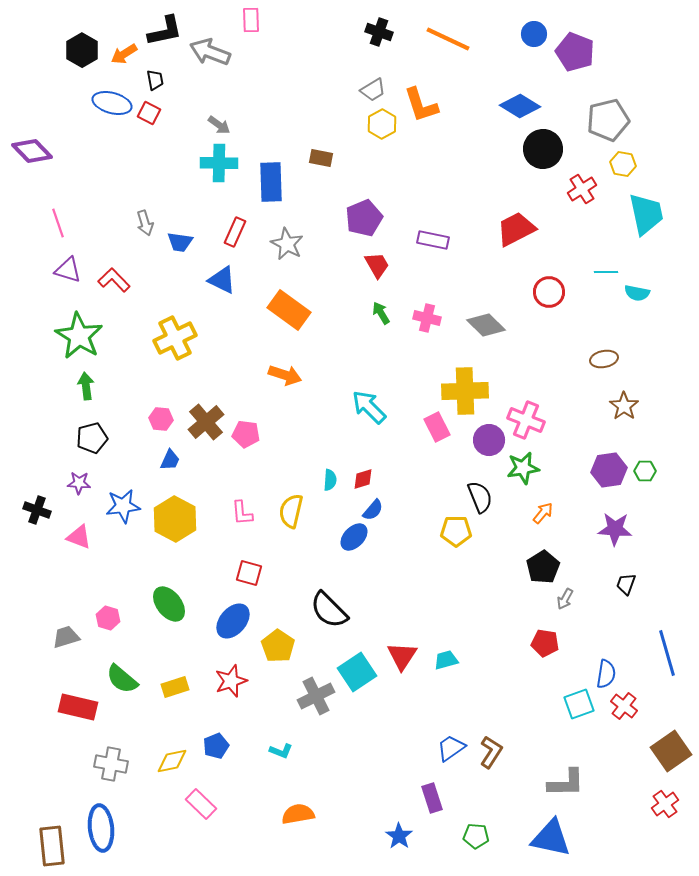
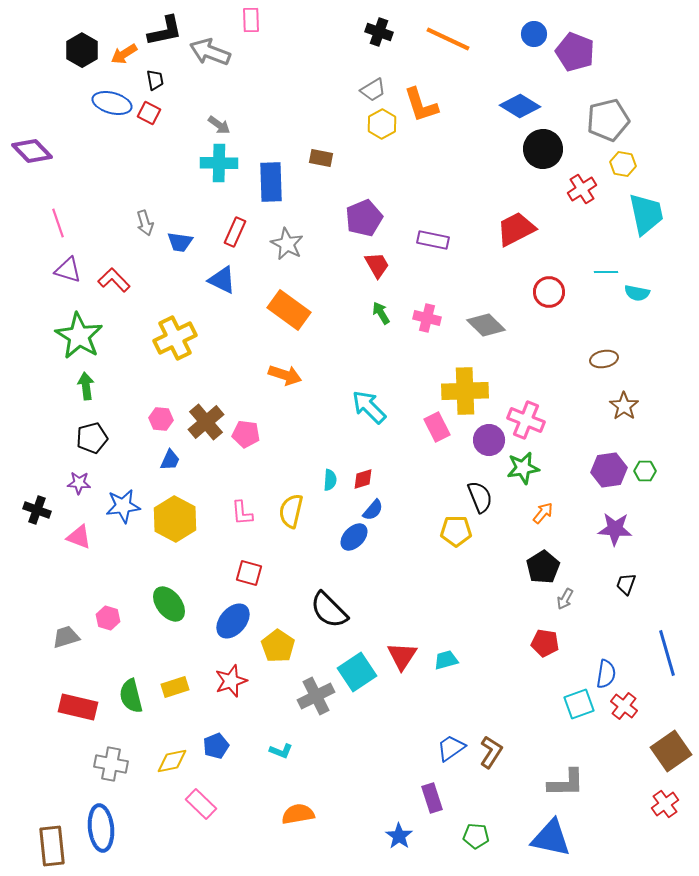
green semicircle at (122, 679): moved 9 px right, 17 px down; rotated 36 degrees clockwise
